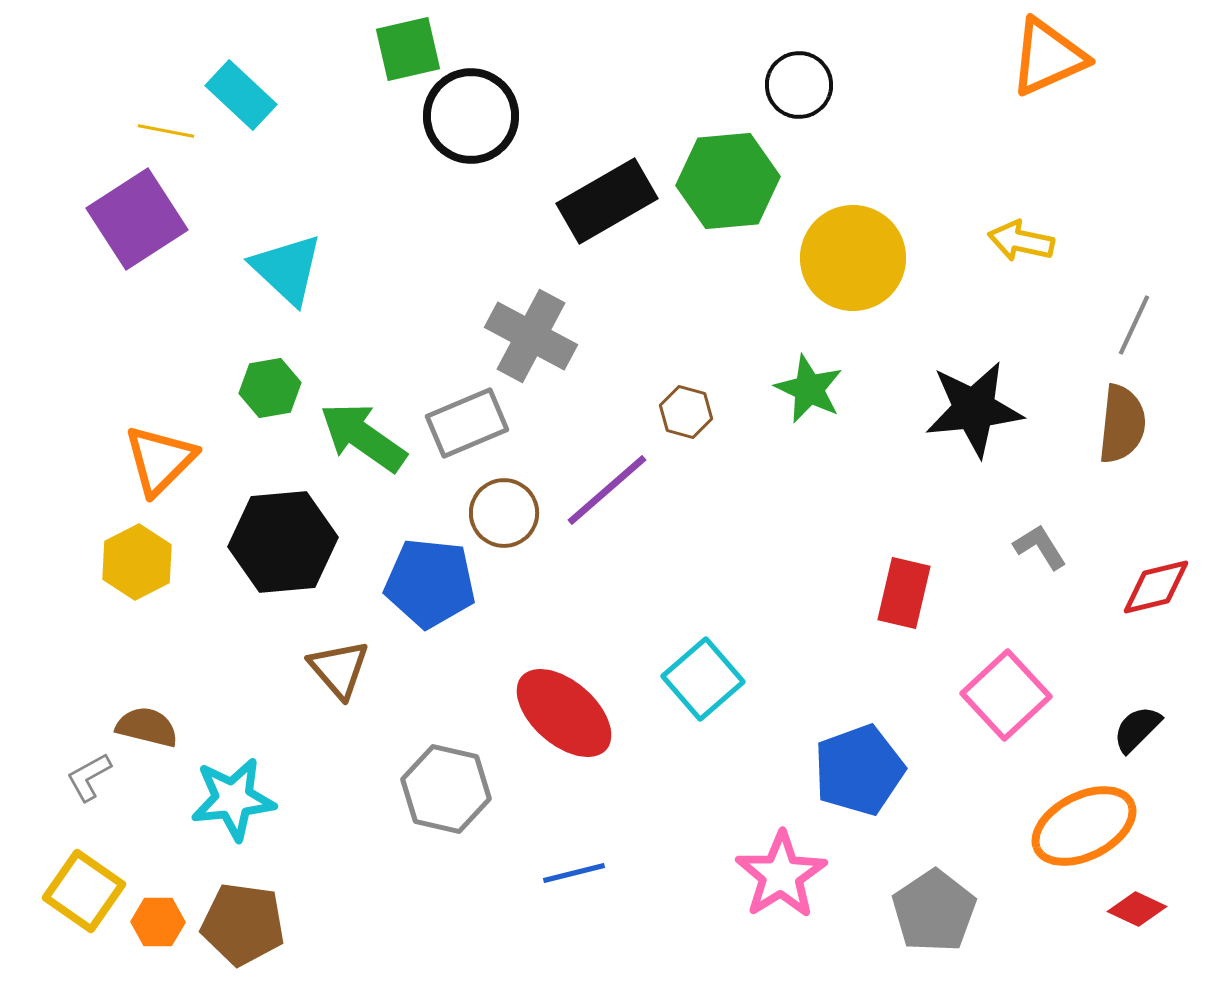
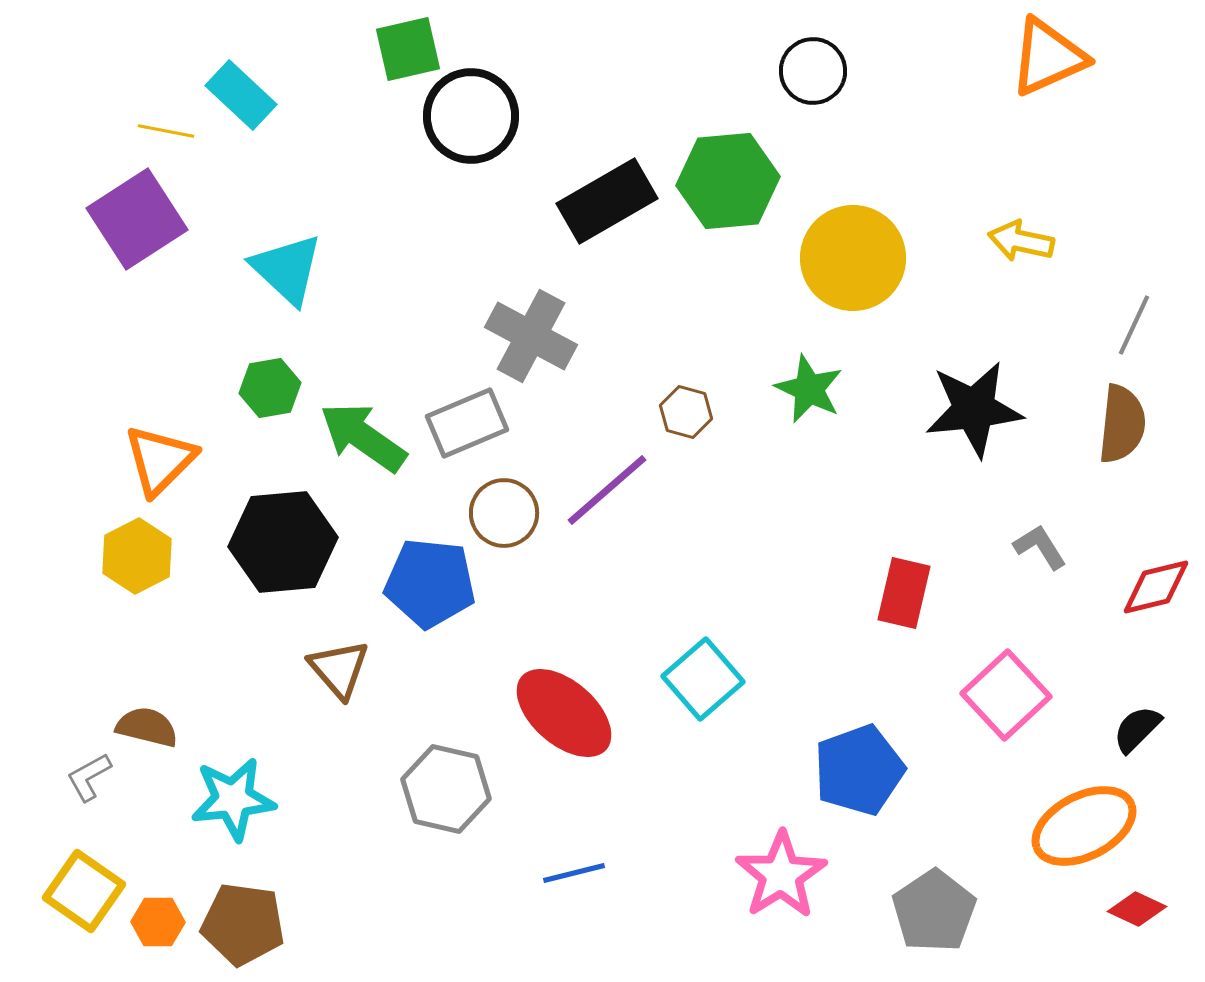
black circle at (799, 85): moved 14 px right, 14 px up
yellow hexagon at (137, 562): moved 6 px up
